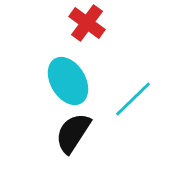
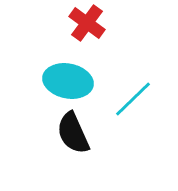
cyan ellipse: rotated 48 degrees counterclockwise
black semicircle: rotated 57 degrees counterclockwise
